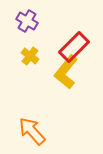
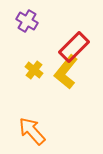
yellow cross: moved 4 px right, 14 px down
